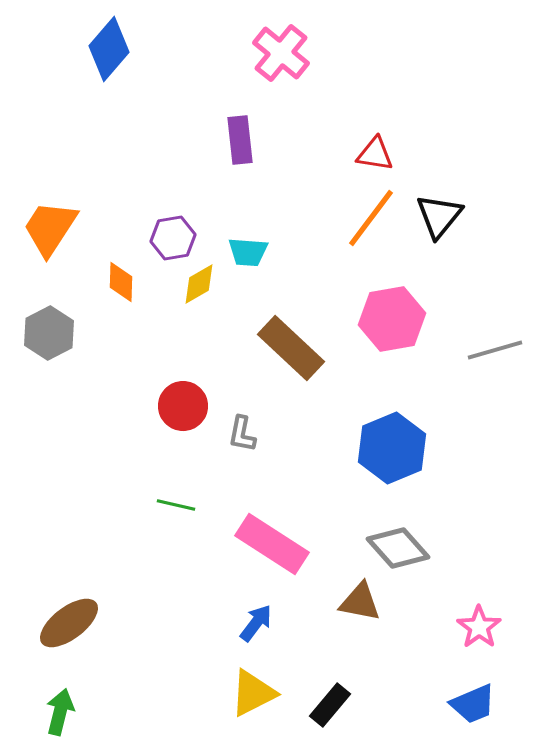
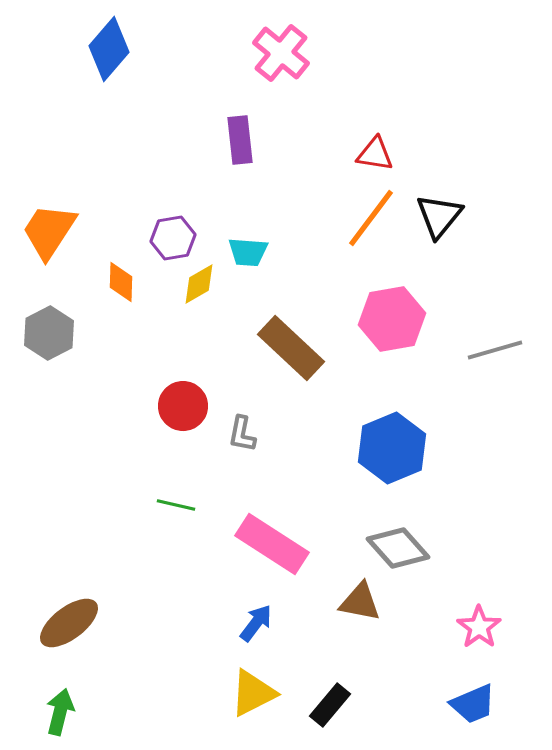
orange trapezoid: moved 1 px left, 3 px down
